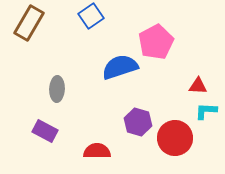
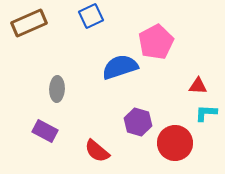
blue square: rotated 10 degrees clockwise
brown rectangle: rotated 36 degrees clockwise
cyan L-shape: moved 2 px down
red circle: moved 5 px down
red semicircle: rotated 140 degrees counterclockwise
